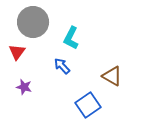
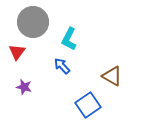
cyan L-shape: moved 2 px left, 1 px down
